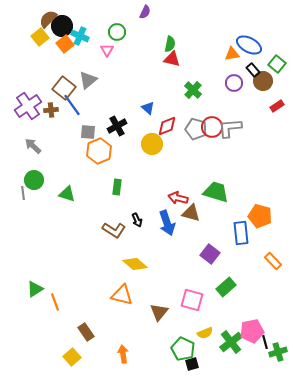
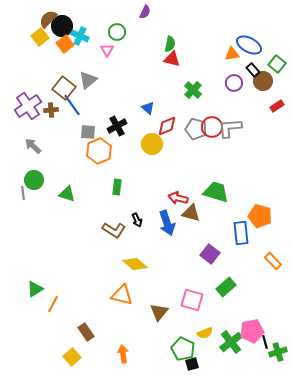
orange line at (55, 302): moved 2 px left, 2 px down; rotated 48 degrees clockwise
